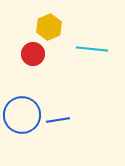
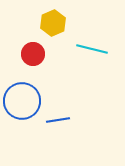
yellow hexagon: moved 4 px right, 4 px up
cyan line: rotated 8 degrees clockwise
blue circle: moved 14 px up
